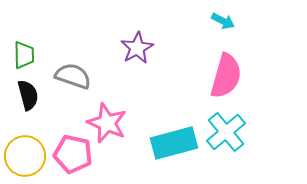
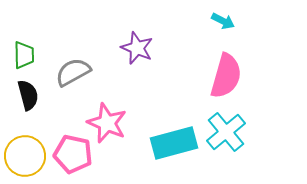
purple star: rotated 20 degrees counterclockwise
gray semicircle: moved 4 px up; rotated 48 degrees counterclockwise
